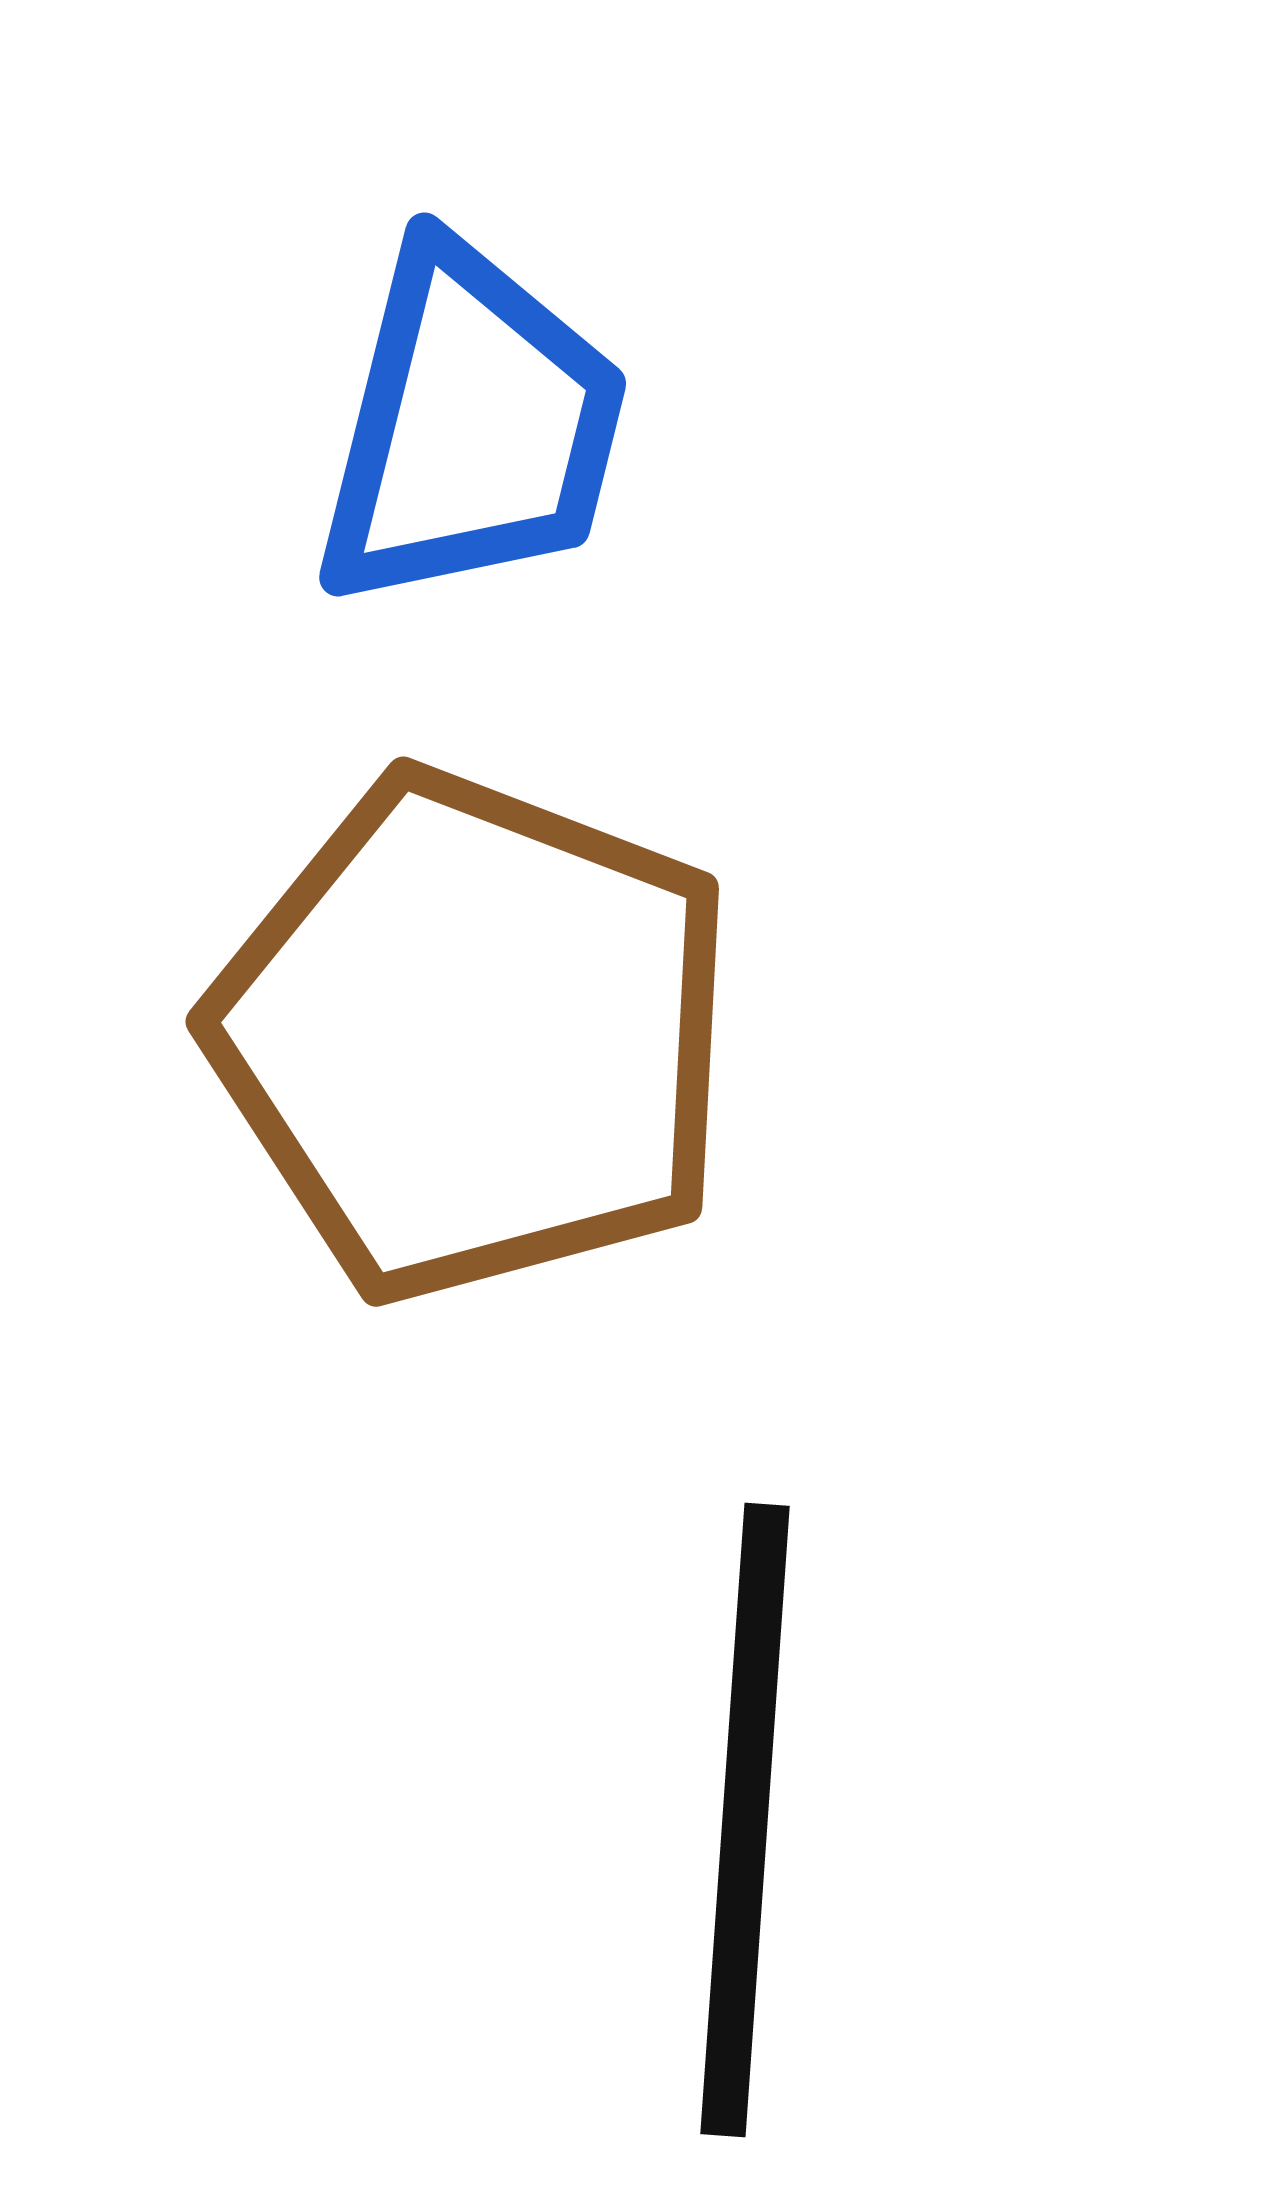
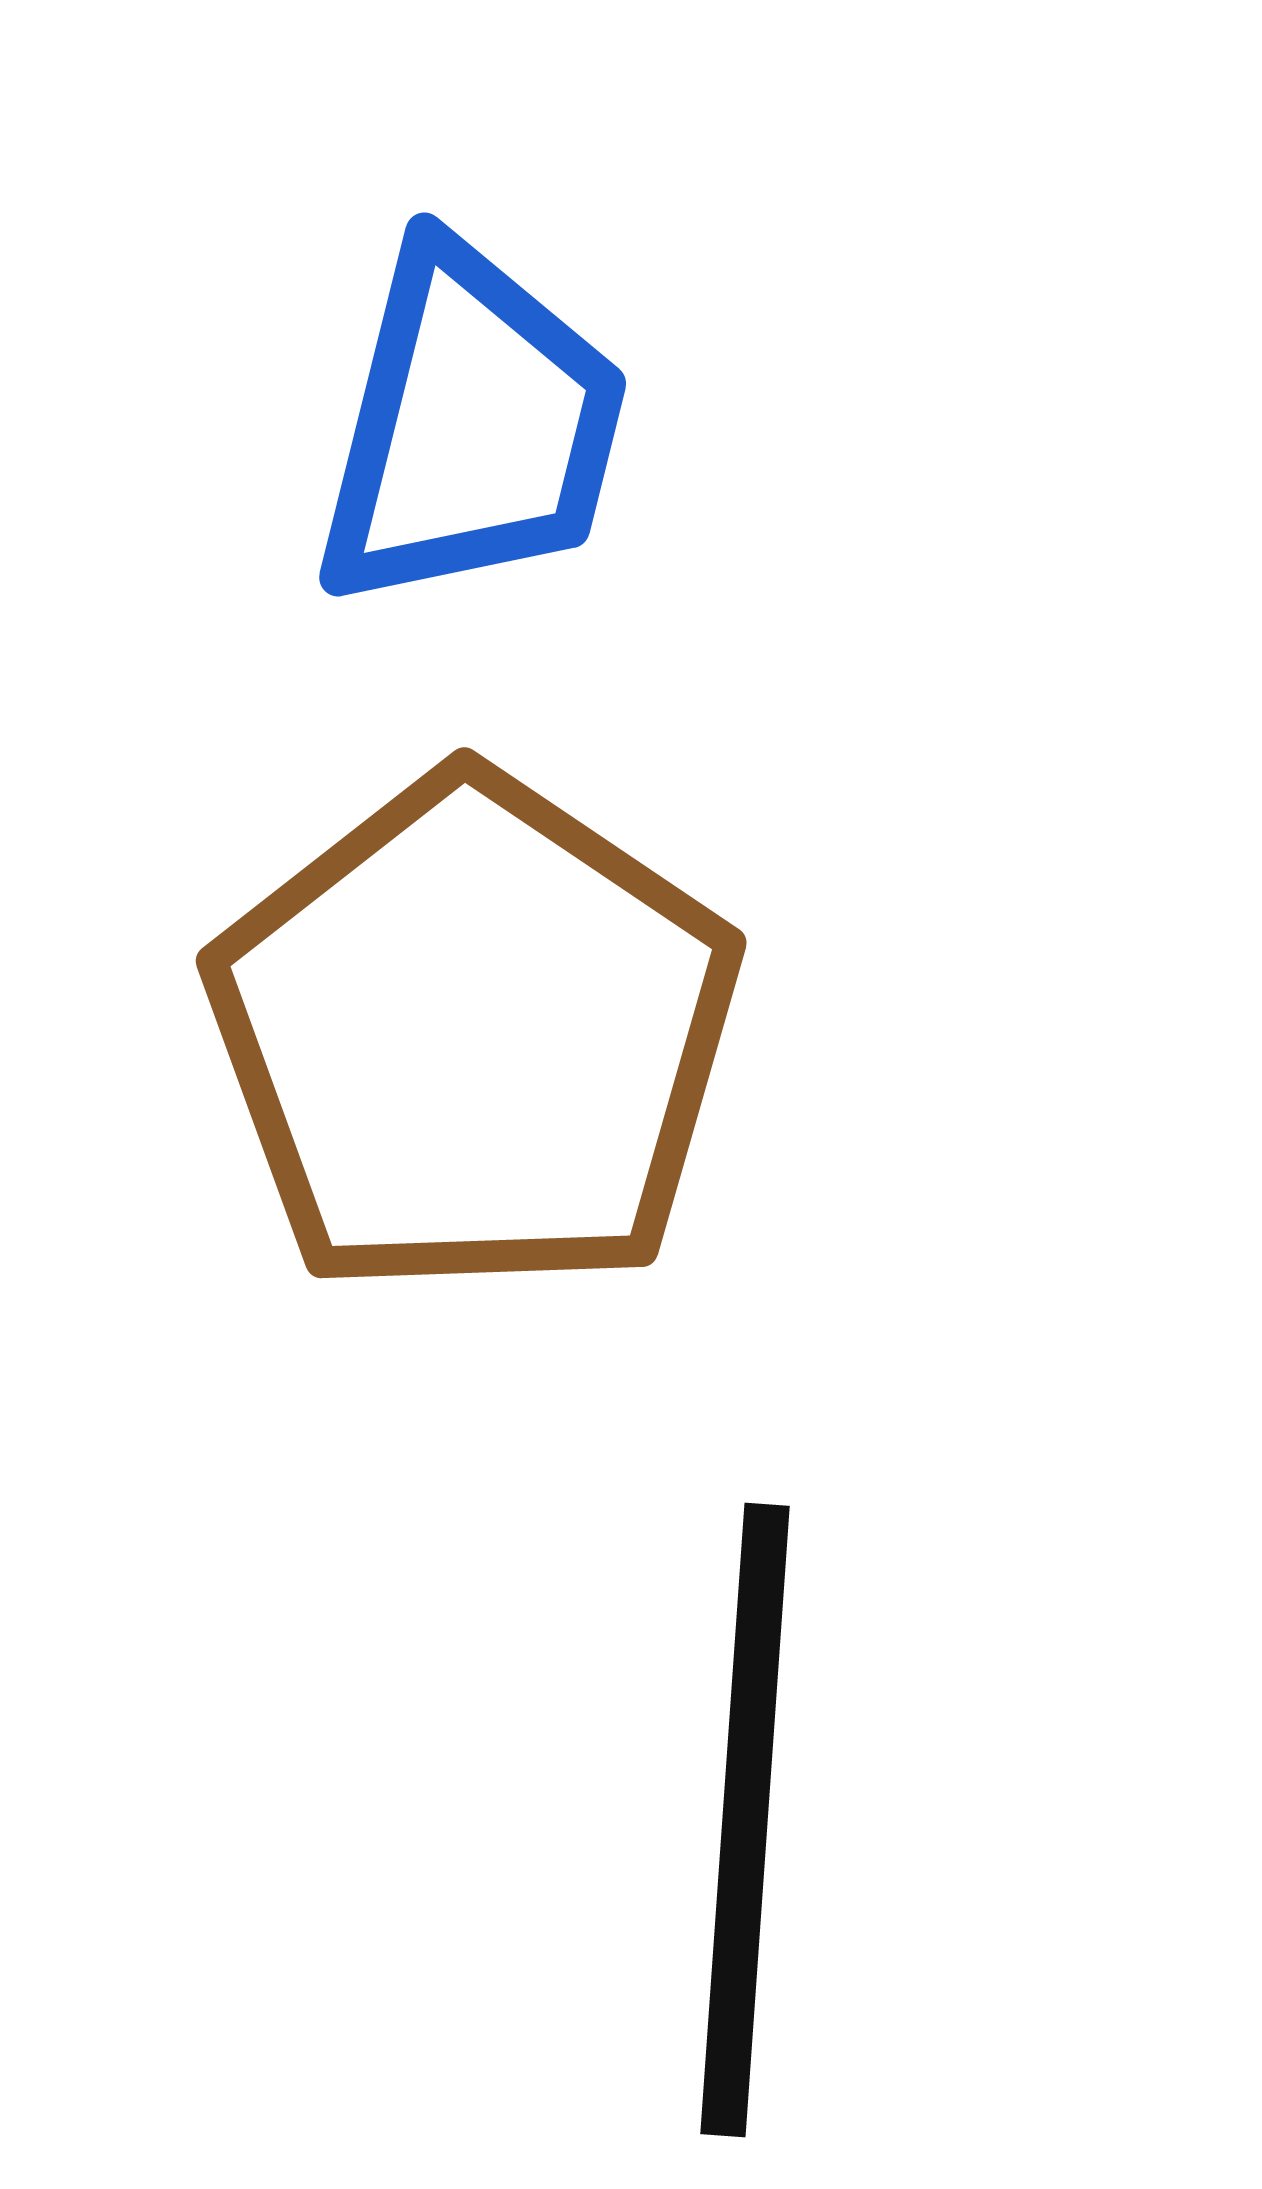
brown pentagon: rotated 13 degrees clockwise
